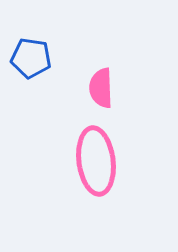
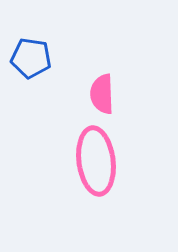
pink semicircle: moved 1 px right, 6 px down
